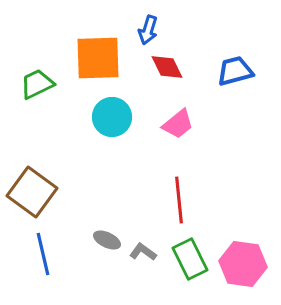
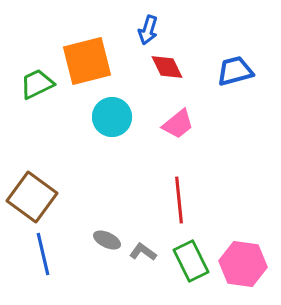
orange square: moved 11 px left, 3 px down; rotated 12 degrees counterclockwise
brown square: moved 5 px down
green rectangle: moved 1 px right, 2 px down
